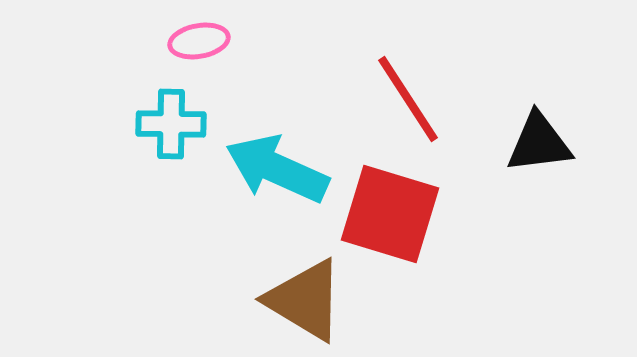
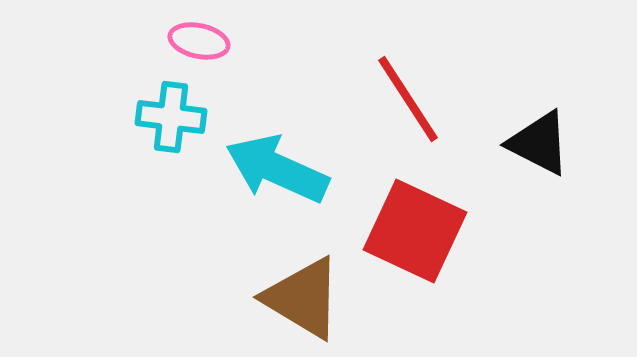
pink ellipse: rotated 22 degrees clockwise
cyan cross: moved 7 px up; rotated 6 degrees clockwise
black triangle: rotated 34 degrees clockwise
red square: moved 25 px right, 17 px down; rotated 8 degrees clockwise
brown triangle: moved 2 px left, 2 px up
